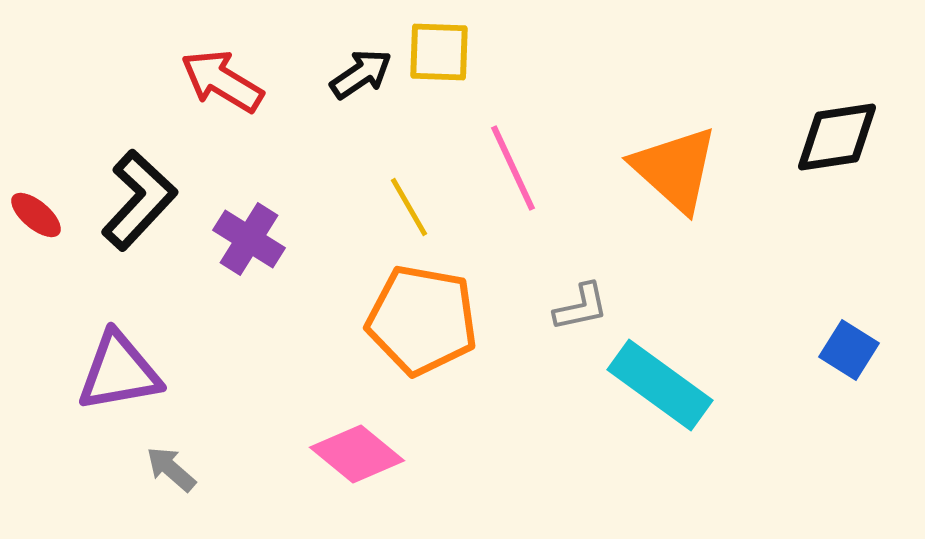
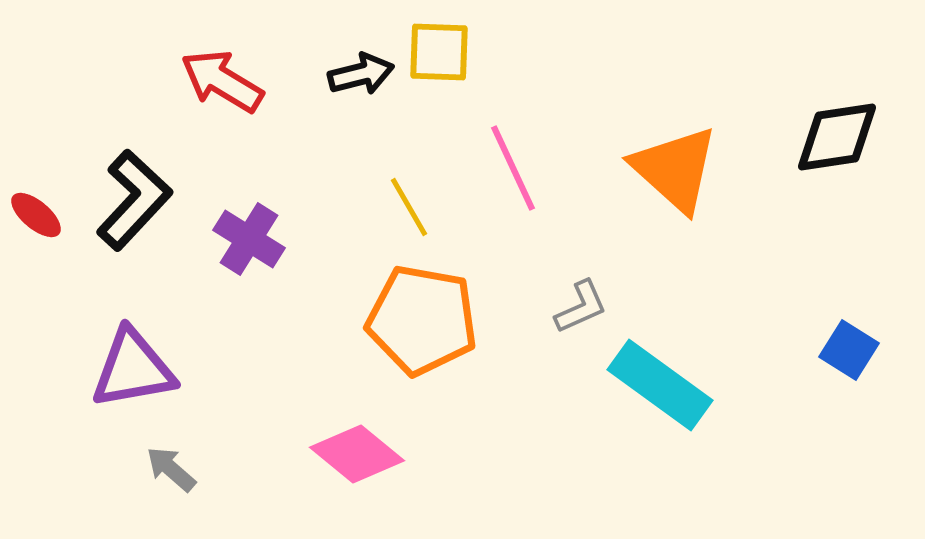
black arrow: rotated 20 degrees clockwise
black L-shape: moved 5 px left
gray L-shape: rotated 12 degrees counterclockwise
purple triangle: moved 14 px right, 3 px up
